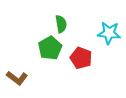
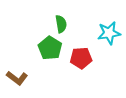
cyan star: rotated 15 degrees counterclockwise
green pentagon: rotated 10 degrees counterclockwise
red pentagon: rotated 25 degrees counterclockwise
